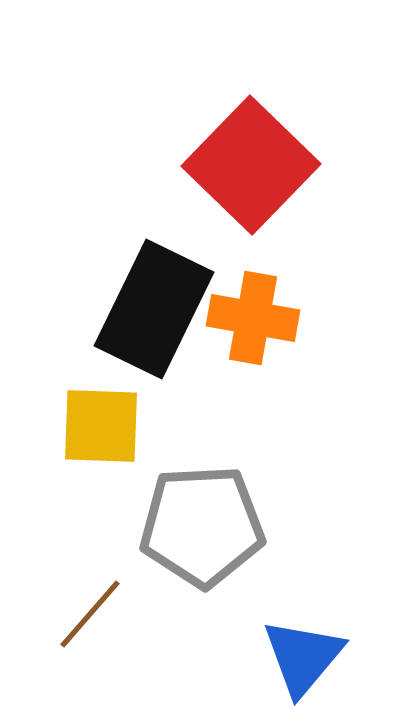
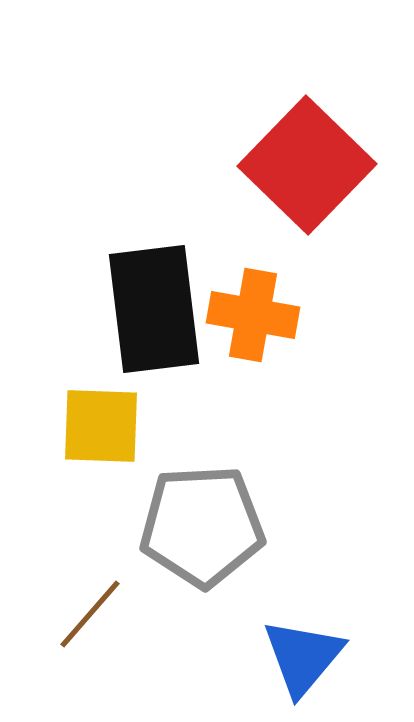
red square: moved 56 px right
black rectangle: rotated 33 degrees counterclockwise
orange cross: moved 3 px up
